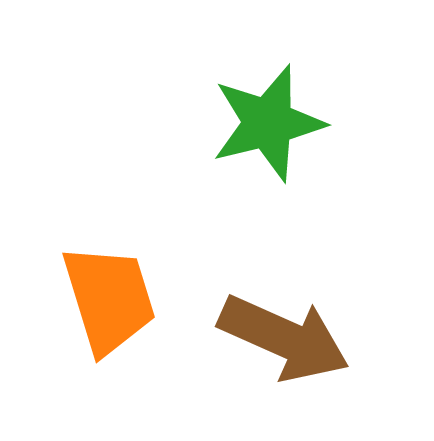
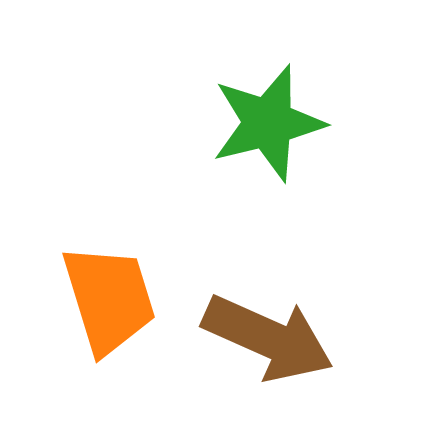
brown arrow: moved 16 px left
